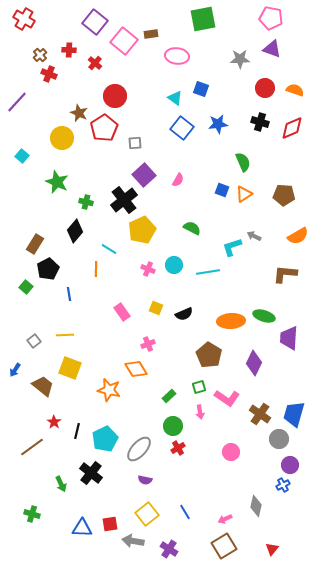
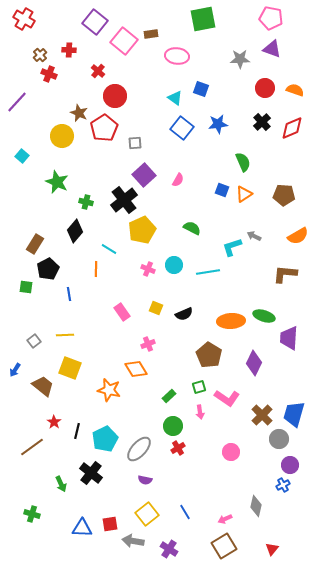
red cross at (95, 63): moved 3 px right, 8 px down
black cross at (260, 122): moved 2 px right; rotated 30 degrees clockwise
yellow circle at (62, 138): moved 2 px up
green square at (26, 287): rotated 32 degrees counterclockwise
brown cross at (260, 414): moved 2 px right, 1 px down; rotated 10 degrees clockwise
